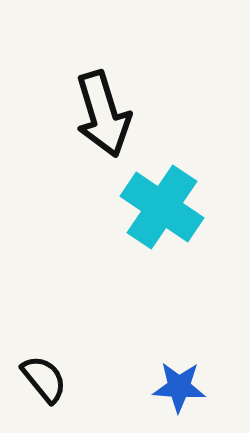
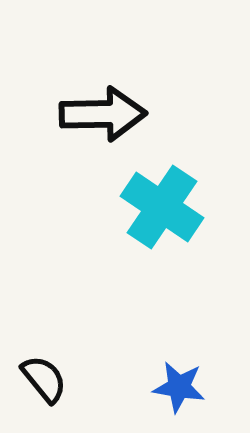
black arrow: rotated 74 degrees counterclockwise
blue star: rotated 6 degrees clockwise
